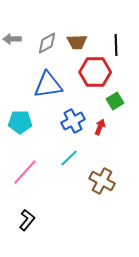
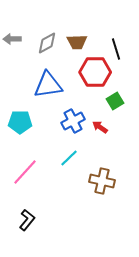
black line: moved 4 px down; rotated 15 degrees counterclockwise
red arrow: rotated 77 degrees counterclockwise
brown cross: rotated 15 degrees counterclockwise
